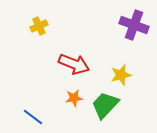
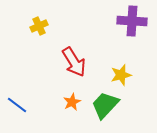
purple cross: moved 2 px left, 4 px up; rotated 16 degrees counterclockwise
red arrow: moved 2 px up; rotated 36 degrees clockwise
orange star: moved 2 px left, 4 px down; rotated 18 degrees counterclockwise
blue line: moved 16 px left, 12 px up
